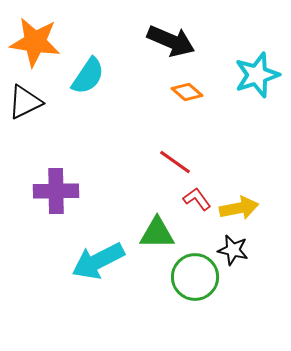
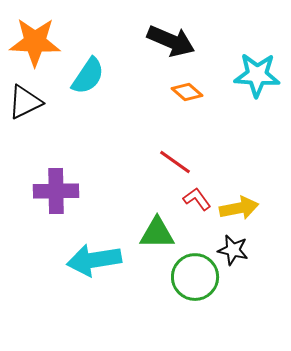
orange star: rotated 6 degrees counterclockwise
cyan star: rotated 21 degrees clockwise
cyan arrow: moved 4 px left, 1 px up; rotated 18 degrees clockwise
